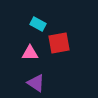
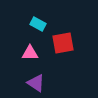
red square: moved 4 px right
